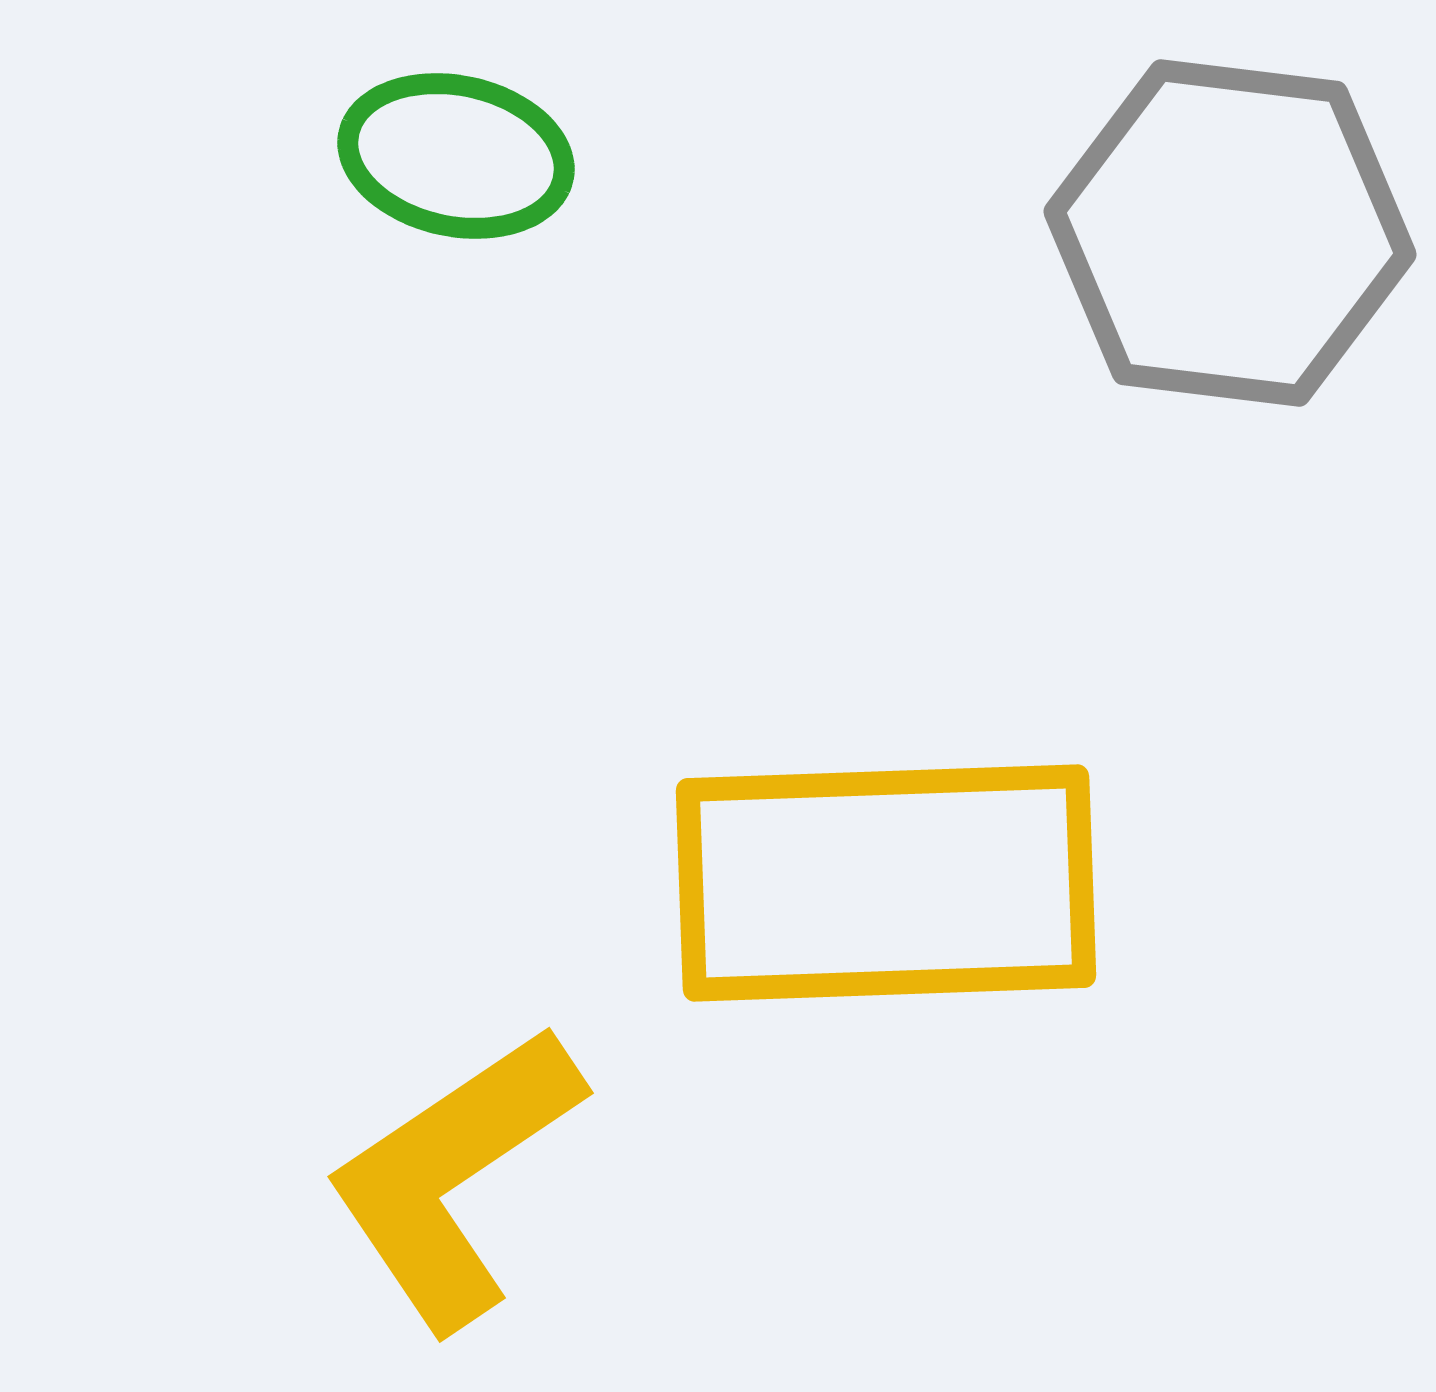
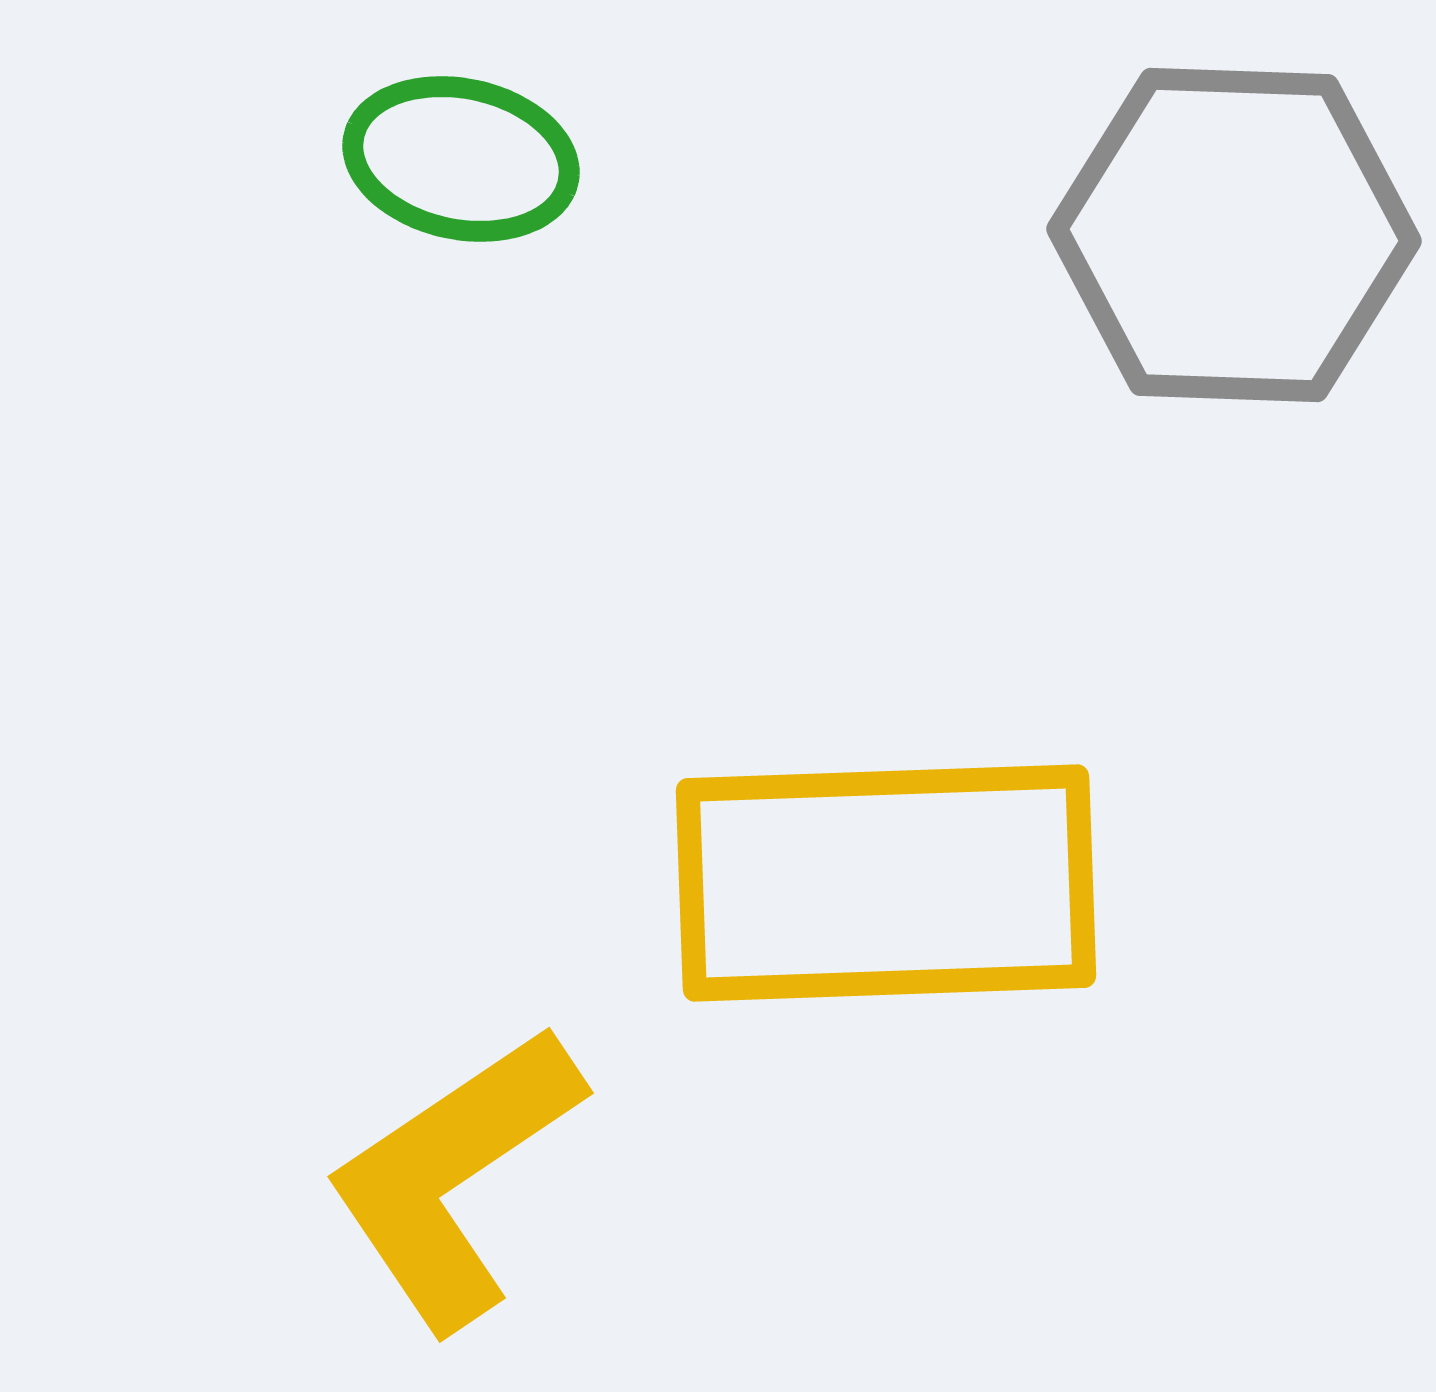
green ellipse: moved 5 px right, 3 px down
gray hexagon: moved 4 px right, 2 px down; rotated 5 degrees counterclockwise
